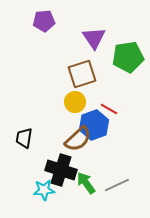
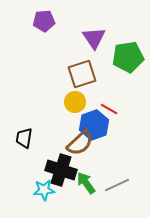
brown semicircle: moved 2 px right, 4 px down
